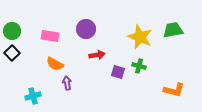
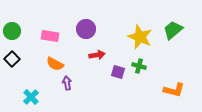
green trapezoid: rotated 30 degrees counterclockwise
black square: moved 6 px down
cyan cross: moved 2 px left, 1 px down; rotated 28 degrees counterclockwise
